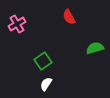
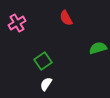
red semicircle: moved 3 px left, 1 px down
pink cross: moved 1 px up
green semicircle: moved 3 px right
